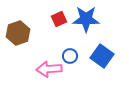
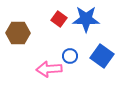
red square: rotated 28 degrees counterclockwise
brown hexagon: rotated 20 degrees clockwise
